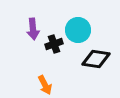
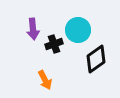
black diamond: rotated 44 degrees counterclockwise
orange arrow: moved 5 px up
